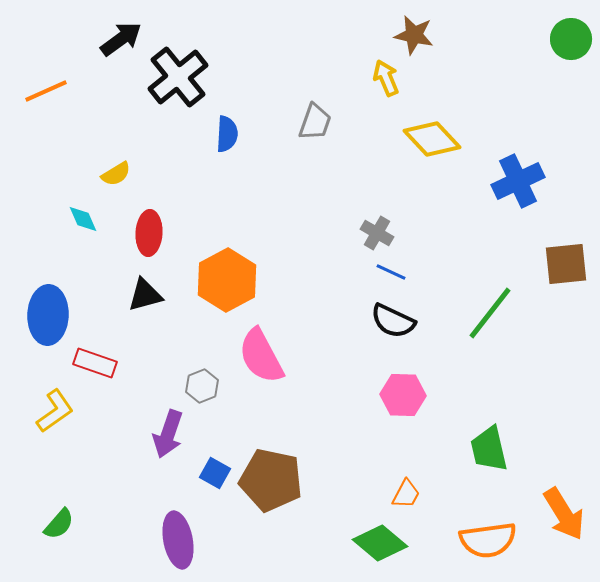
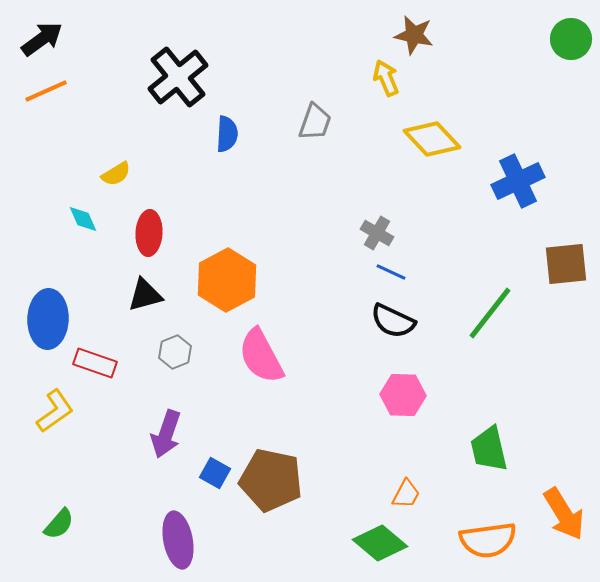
black arrow: moved 79 px left
blue ellipse: moved 4 px down
gray hexagon: moved 27 px left, 34 px up
purple arrow: moved 2 px left
